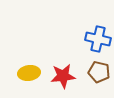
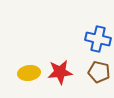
red star: moved 3 px left, 4 px up
